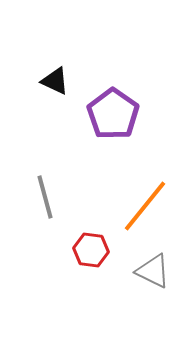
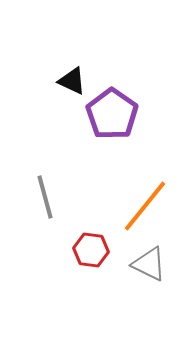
black triangle: moved 17 px right
purple pentagon: moved 1 px left
gray triangle: moved 4 px left, 7 px up
